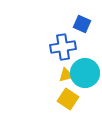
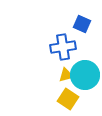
cyan circle: moved 2 px down
